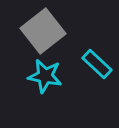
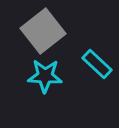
cyan star: rotated 8 degrees counterclockwise
